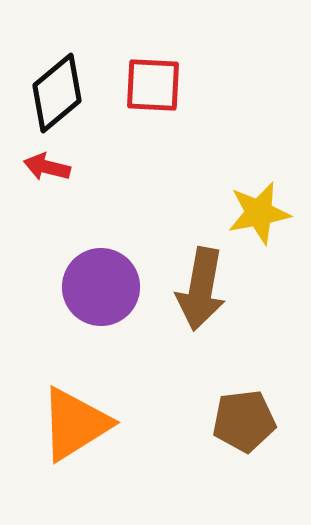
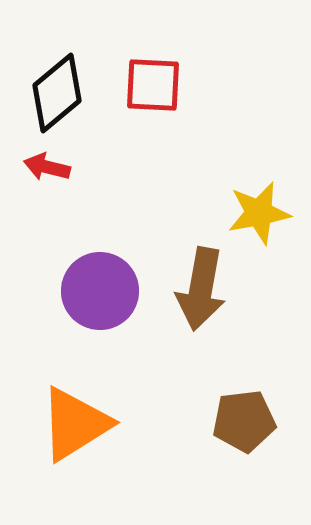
purple circle: moved 1 px left, 4 px down
